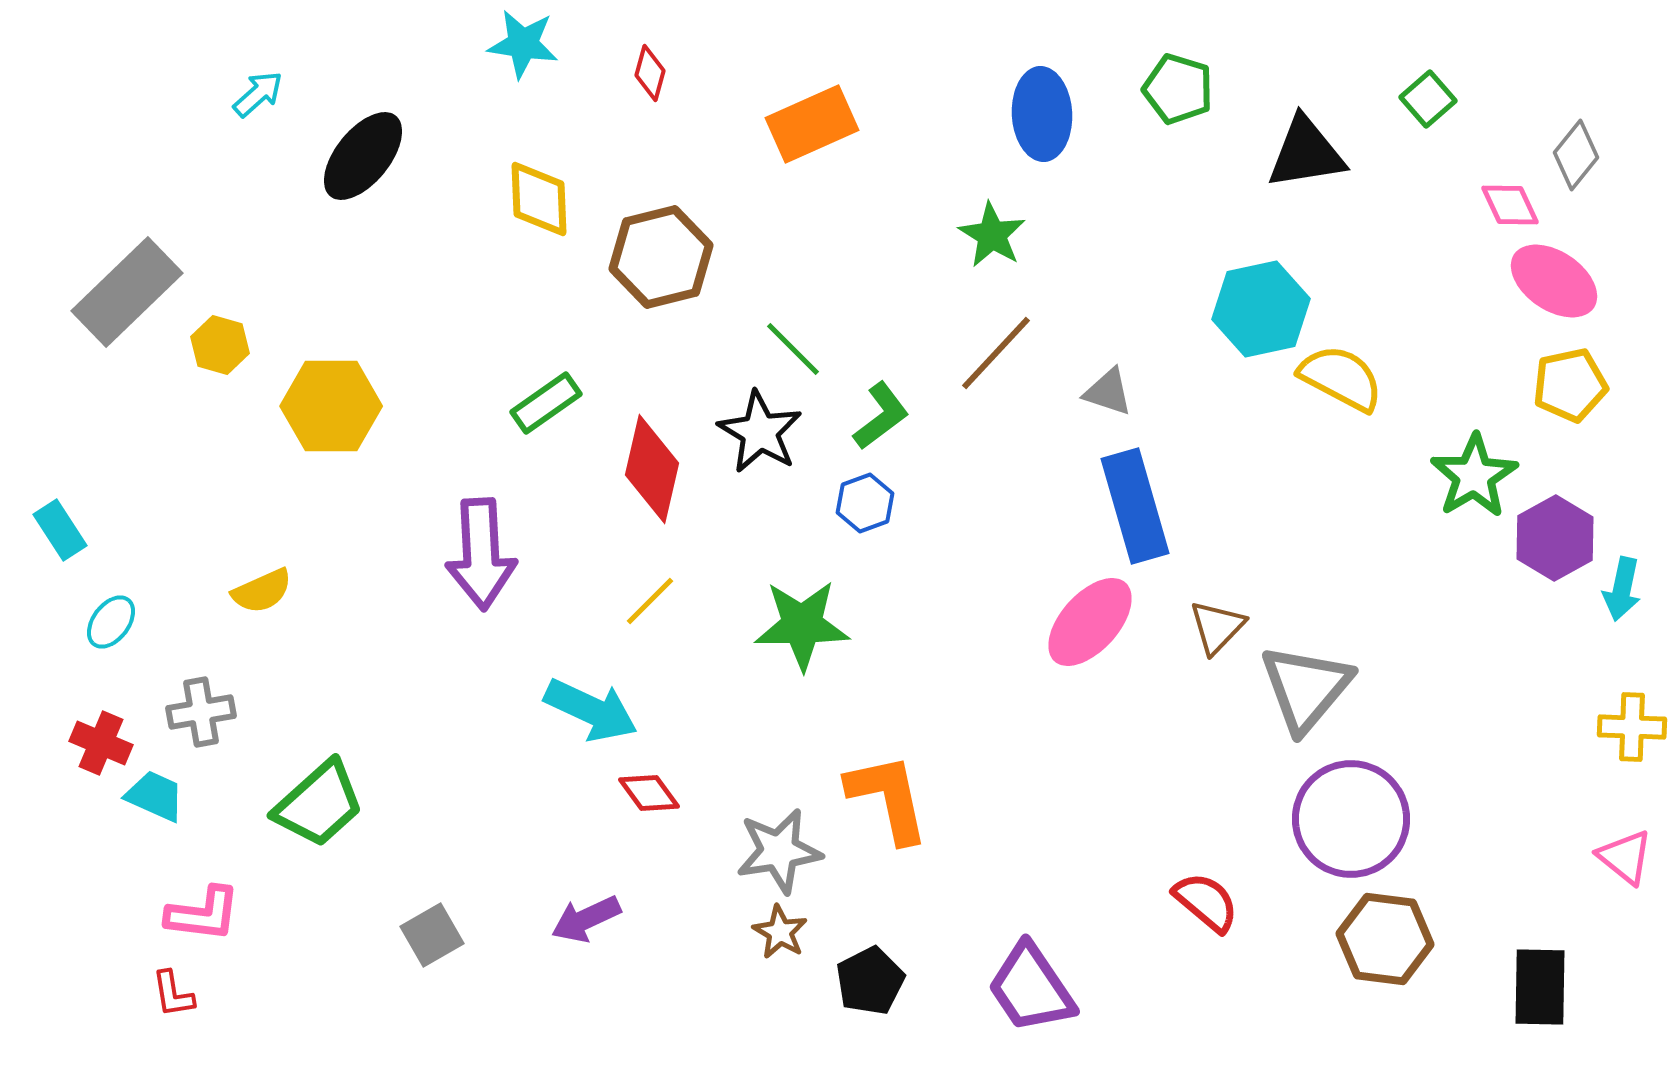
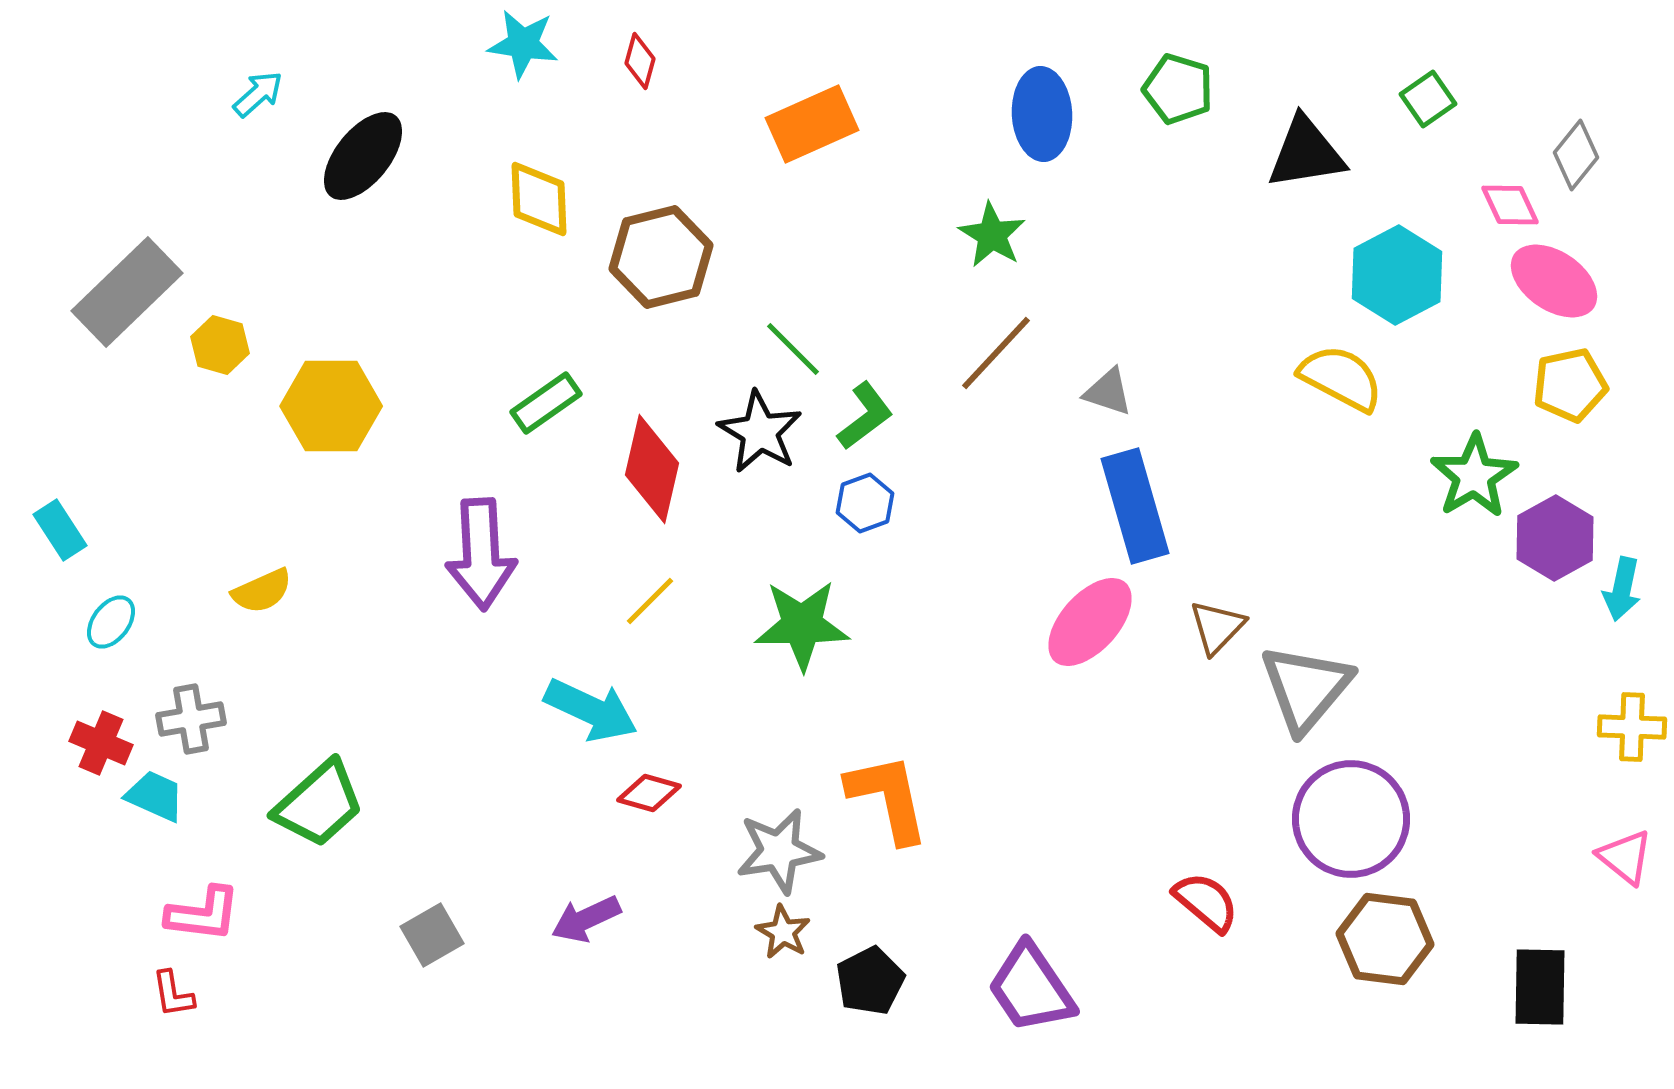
red diamond at (650, 73): moved 10 px left, 12 px up
green square at (1428, 99): rotated 6 degrees clockwise
cyan hexagon at (1261, 309): moved 136 px right, 34 px up; rotated 16 degrees counterclockwise
green L-shape at (881, 416): moved 16 px left
gray cross at (201, 712): moved 10 px left, 7 px down
red diamond at (649, 793): rotated 38 degrees counterclockwise
brown star at (780, 932): moved 3 px right
